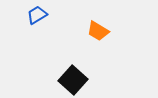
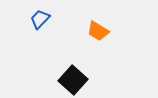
blue trapezoid: moved 3 px right, 4 px down; rotated 15 degrees counterclockwise
